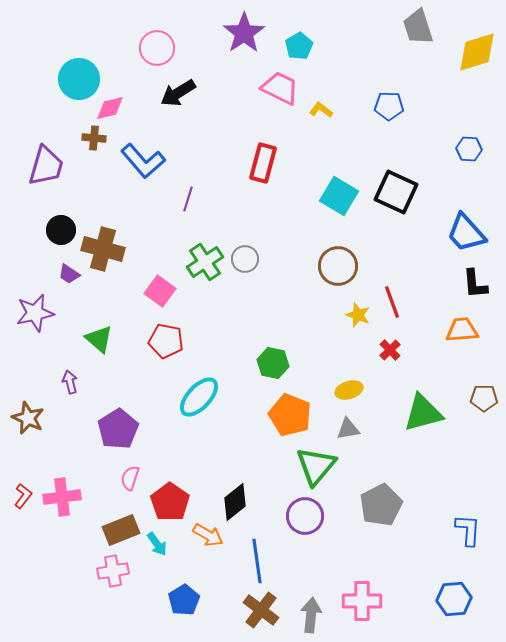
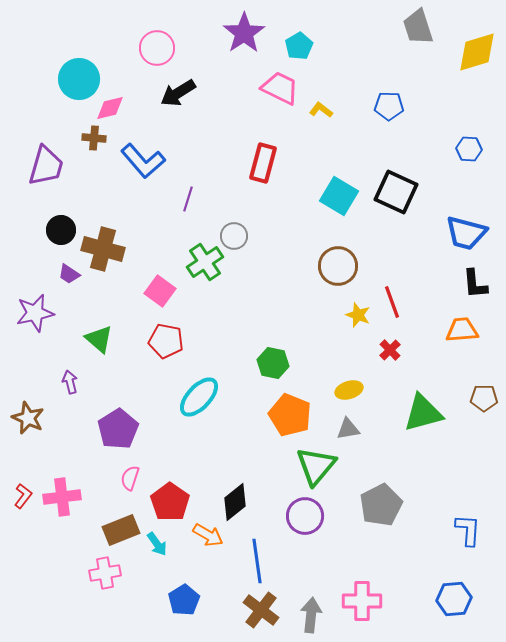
blue trapezoid at (466, 233): rotated 33 degrees counterclockwise
gray circle at (245, 259): moved 11 px left, 23 px up
pink cross at (113, 571): moved 8 px left, 2 px down
